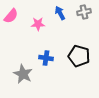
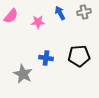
pink star: moved 2 px up
black pentagon: rotated 20 degrees counterclockwise
